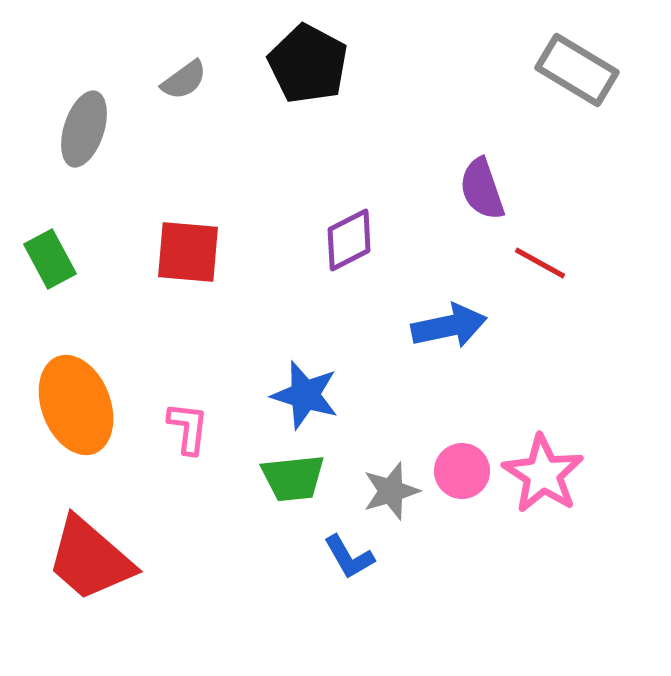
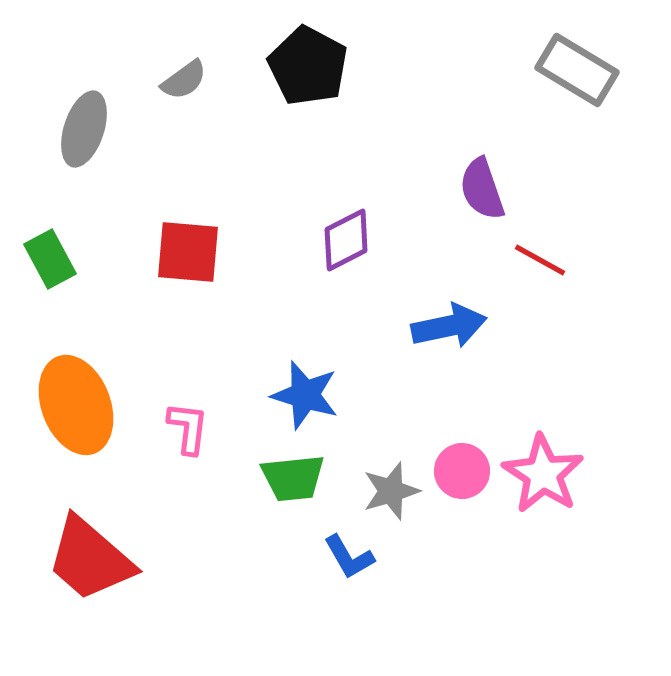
black pentagon: moved 2 px down
purple diamond: moved 3 px left
red line: moved 3 px up
